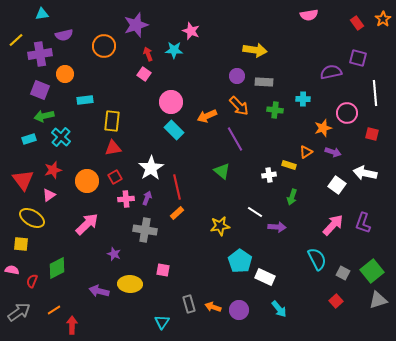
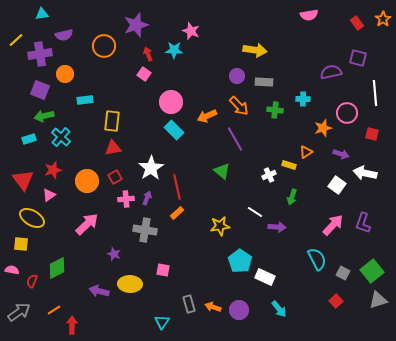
purple arrow at (333, 152): moved 8 px right, 2 px down
white cross at (269, 175): rotated 16 degrees counterclockwise
